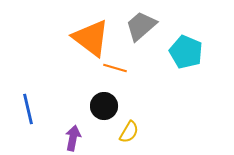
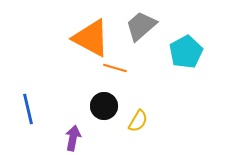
orange triangle: rotated 9 degrees counterclockwise
cyan pentagon: rotated 20 degrees clockwise
yellow semicircle: moved 9 px right, 11 px up
